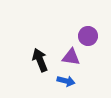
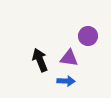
purple triangle: moved 2 px left, 1 px down
blue arrow: rotated 12 degrees counterclockwise
